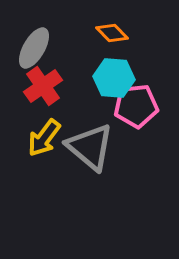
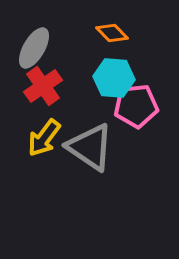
gray triangle: rotated 6 degrees counterclockwise
